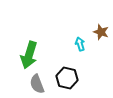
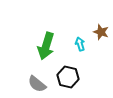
green arrow: moved 17 px right, 9 px up
black hexagon: moved 1 px right, 1 px up
gray semicircle: rotated 30 degrees counterclockwise
